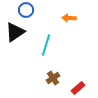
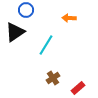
cyan line: rotated 15 degrees clockwise
